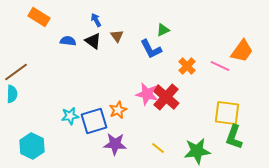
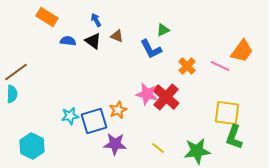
orange rectangle: moved 8 px right
brown triangle: rotated 32 degrees counterclockwise
